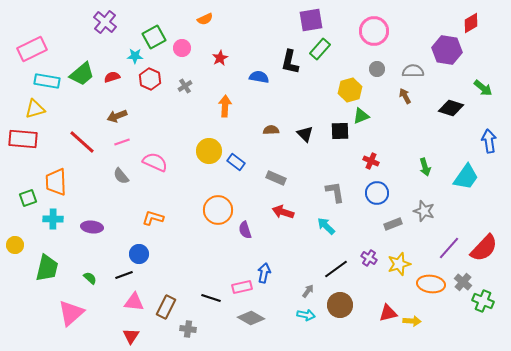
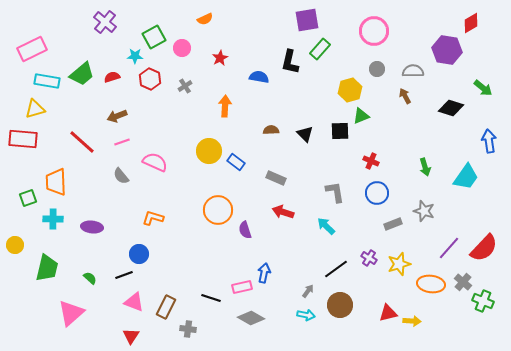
purple square at (311, 20): moved 4 px left
pink triangle at (134, 302): rotated 15 degrees clockwise
